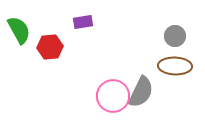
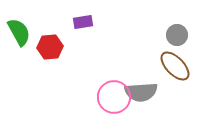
green semicircle: moved 2 px down
gray circle: moved 2 px right, 1 px up
brown ellipse: rotated 44 degrees clockwise
gray semicircle: rotated 60 degrees clockwise
pink circle: moved 1 px right, 1 px down
